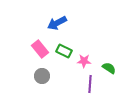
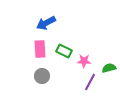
blue arrow: moved 11 px left
pink rectangle: rotated 36 degrees clockwise
green semicircle: rotated 48 degrees counterclockwise
purple line: moved 2 px up; rotated 24 degrees clockwise
